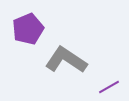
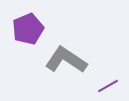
purple line: moved 1 px left, 1 px up
